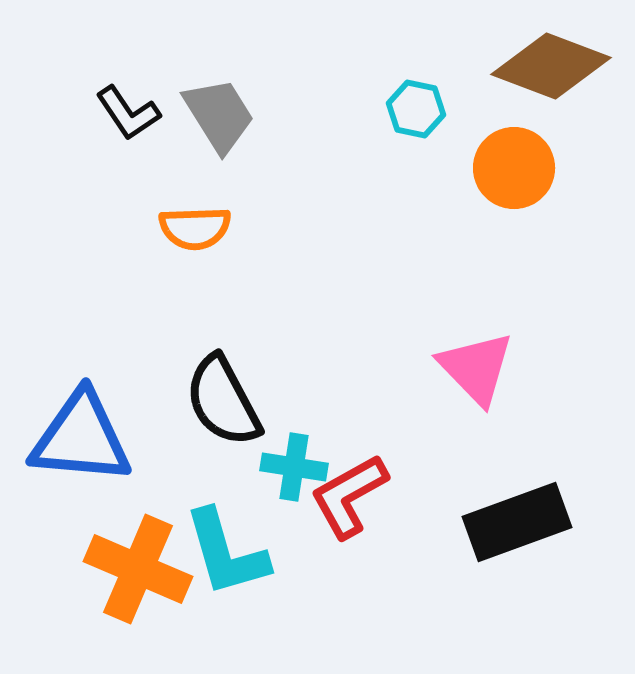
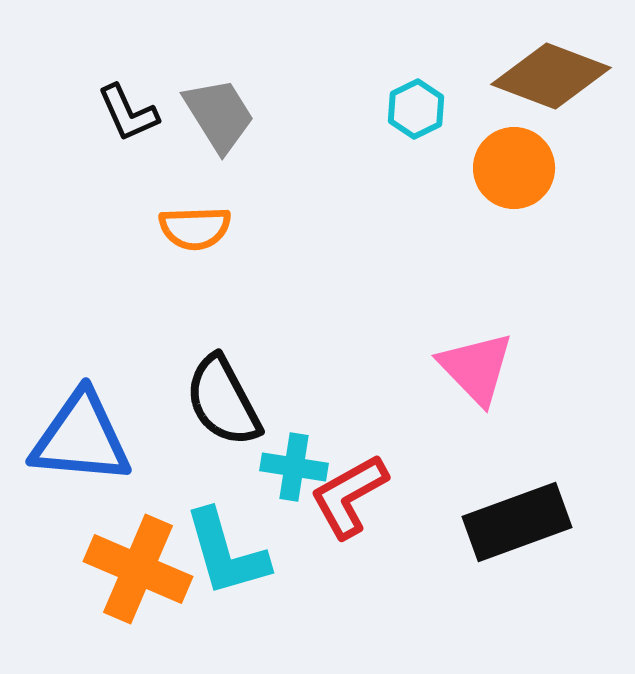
brown diamond: moved 10 px down
cyan hexagon: rotated 22 degrees clockwise
black L-shape: rotated 10 degrees clockwise
